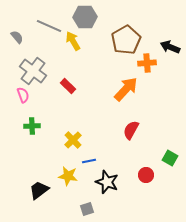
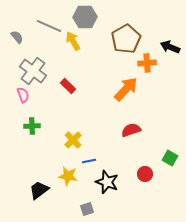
brown pentagon: moved 1 px up
red semicircle: rotated 42 degrees clockwise
red circle: moved 1 px left, 1 px up
